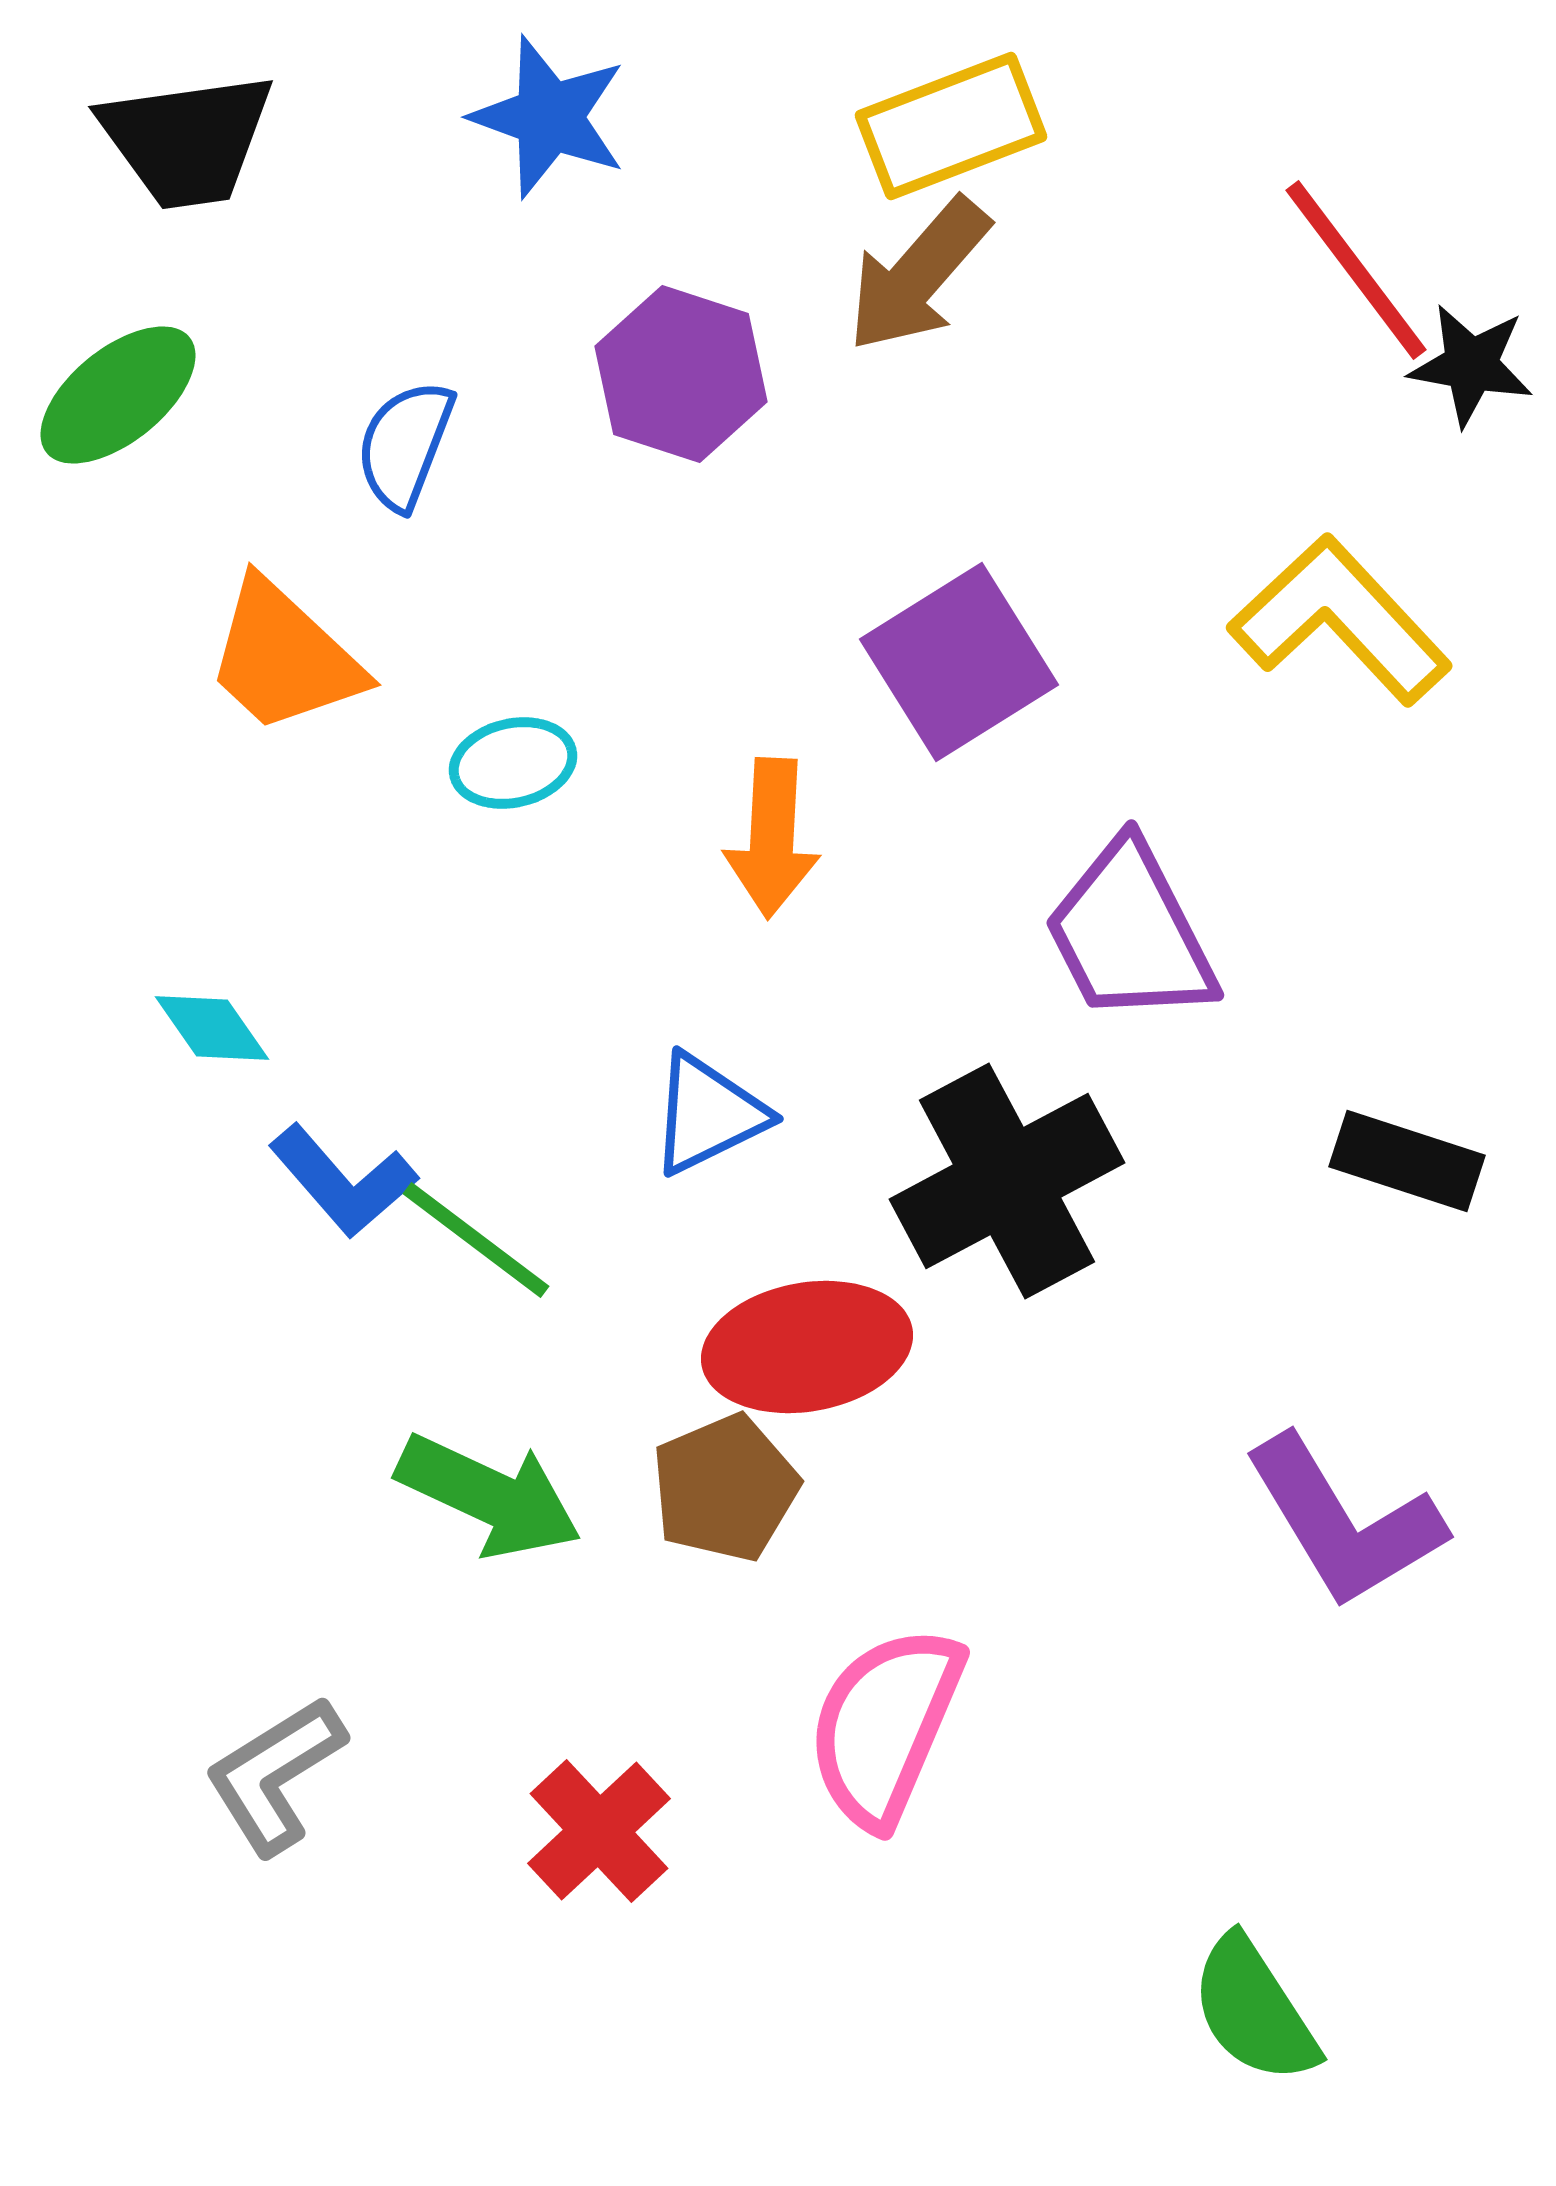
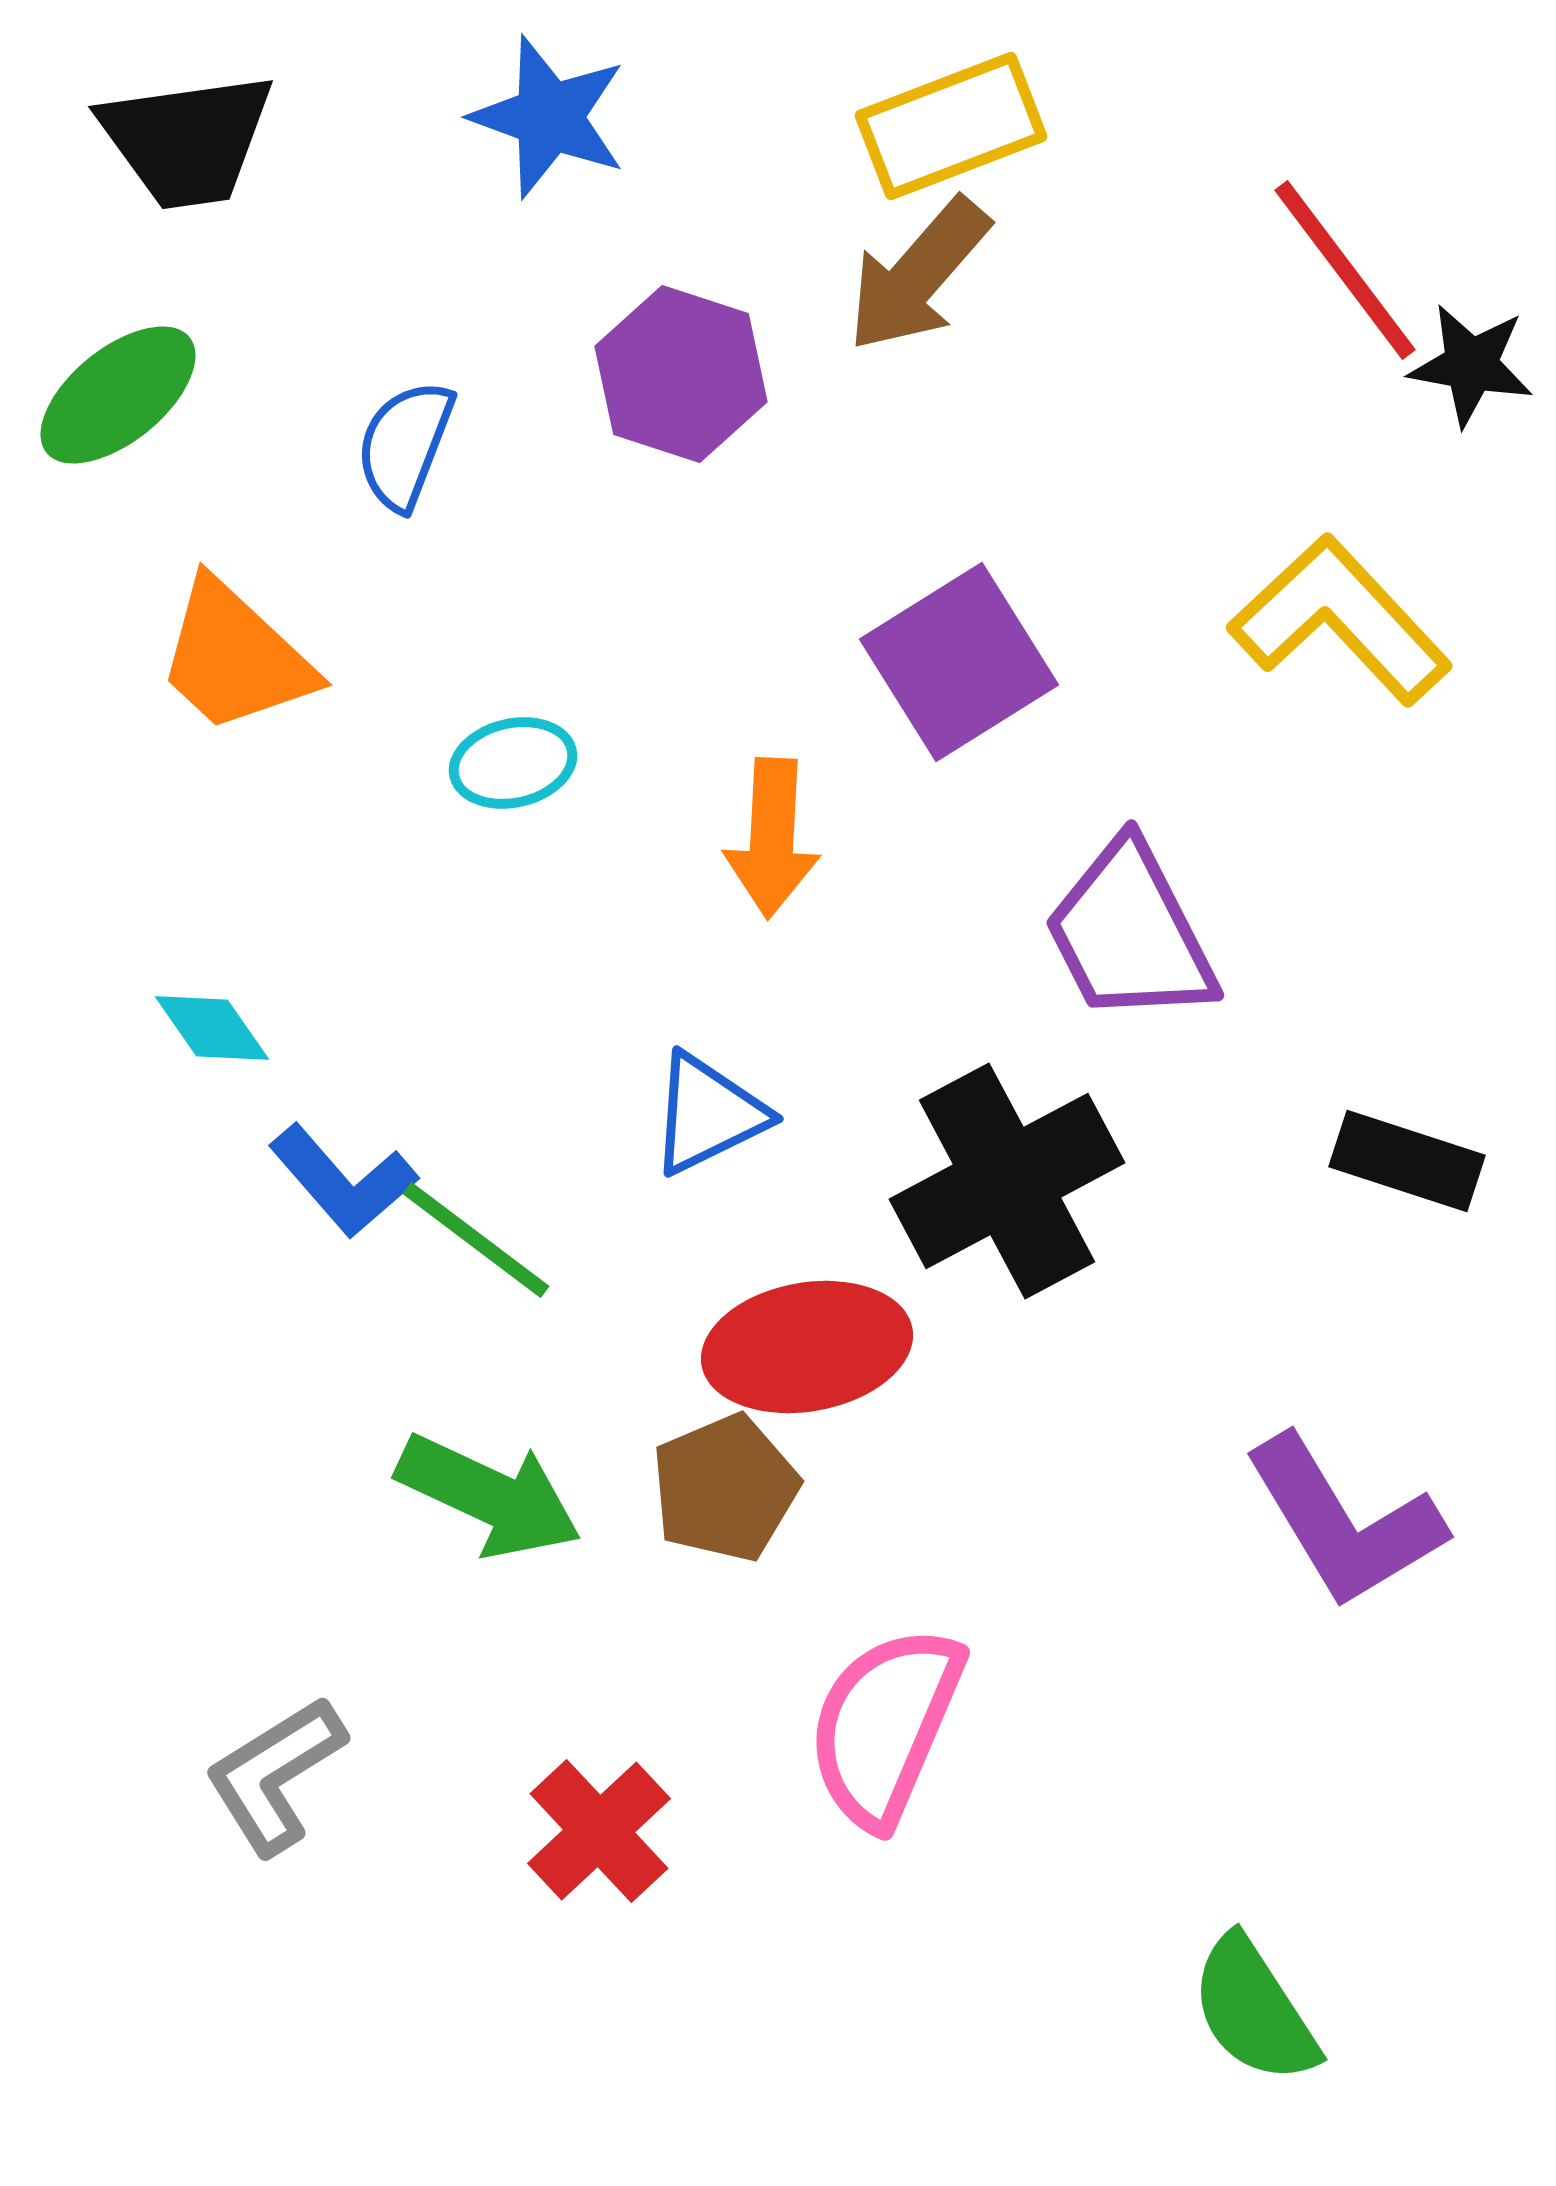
red line: moved 11 px left
orange trapezoid: moved 49 px left
